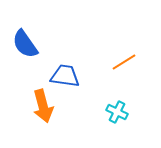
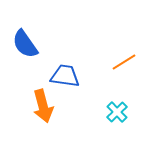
cyan cross: rotated 20 degrees clockwise
